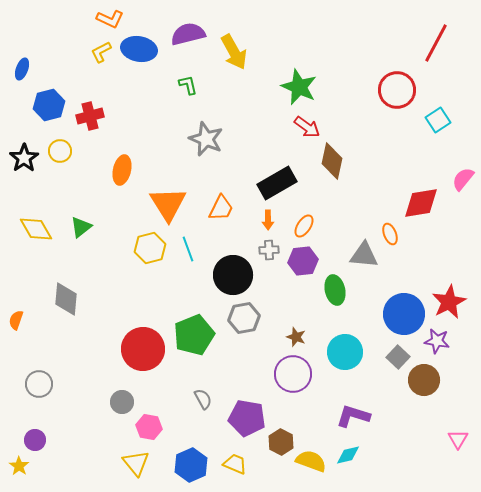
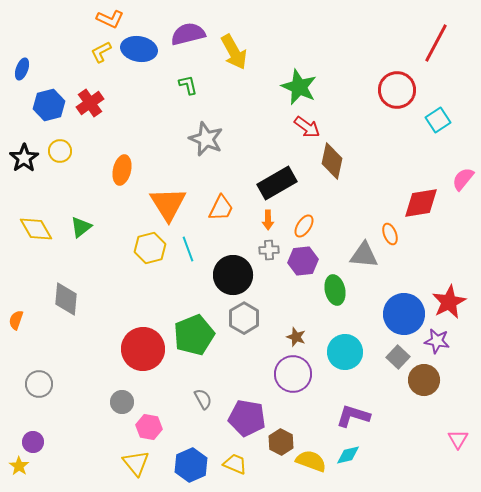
red cross at (90, 116): moved 13 px up; rotated 20 degrees counterclockwise
gray hexagon at (244, 318): rotated 20 degrees counterclockwise
purple circle at (35, 440): moved 2 px left, 2 px down
